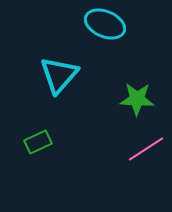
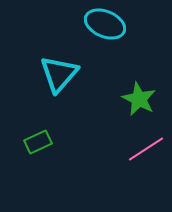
cyan triangle: moved 1 px up
green star: moved 2 px right; rotated 24 degrees clockwise
